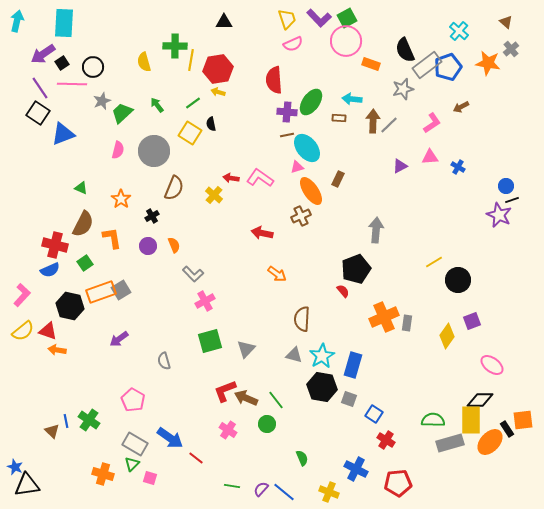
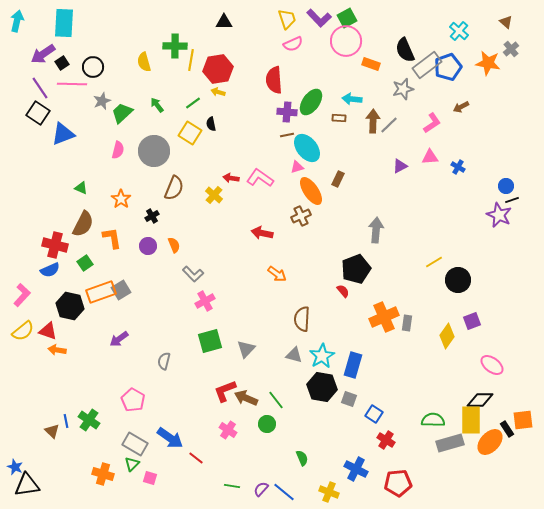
gray semicircle at (164, 361): rotated 30 degrees clockwise
